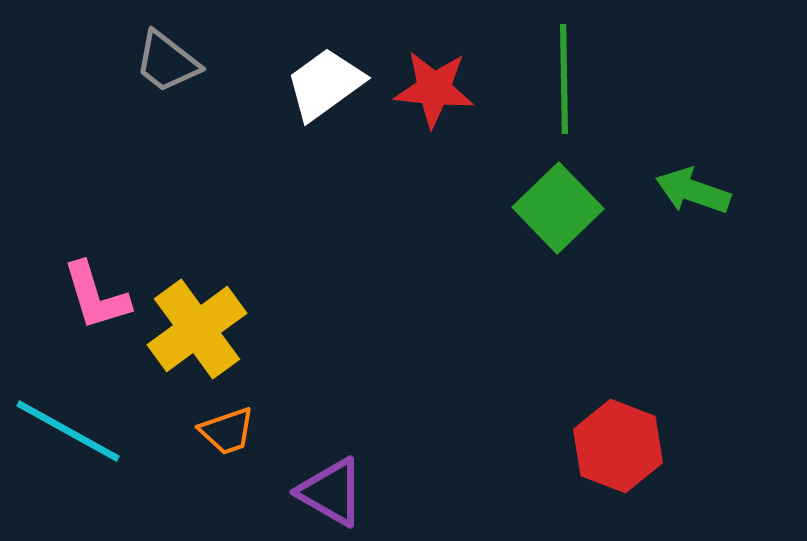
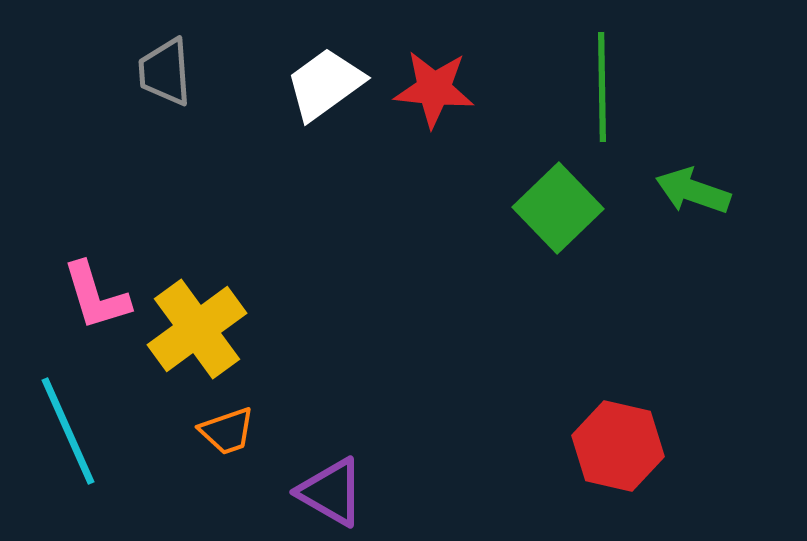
gray trapezoid: moved 2 px left, 10 px down; rotated 48 degrees clockwise
green line: moved 38 px right, 8 px down
cyan line: rotated 37 degrees clockwise
red hexagon: rotated 8 degrees counterclockwise
